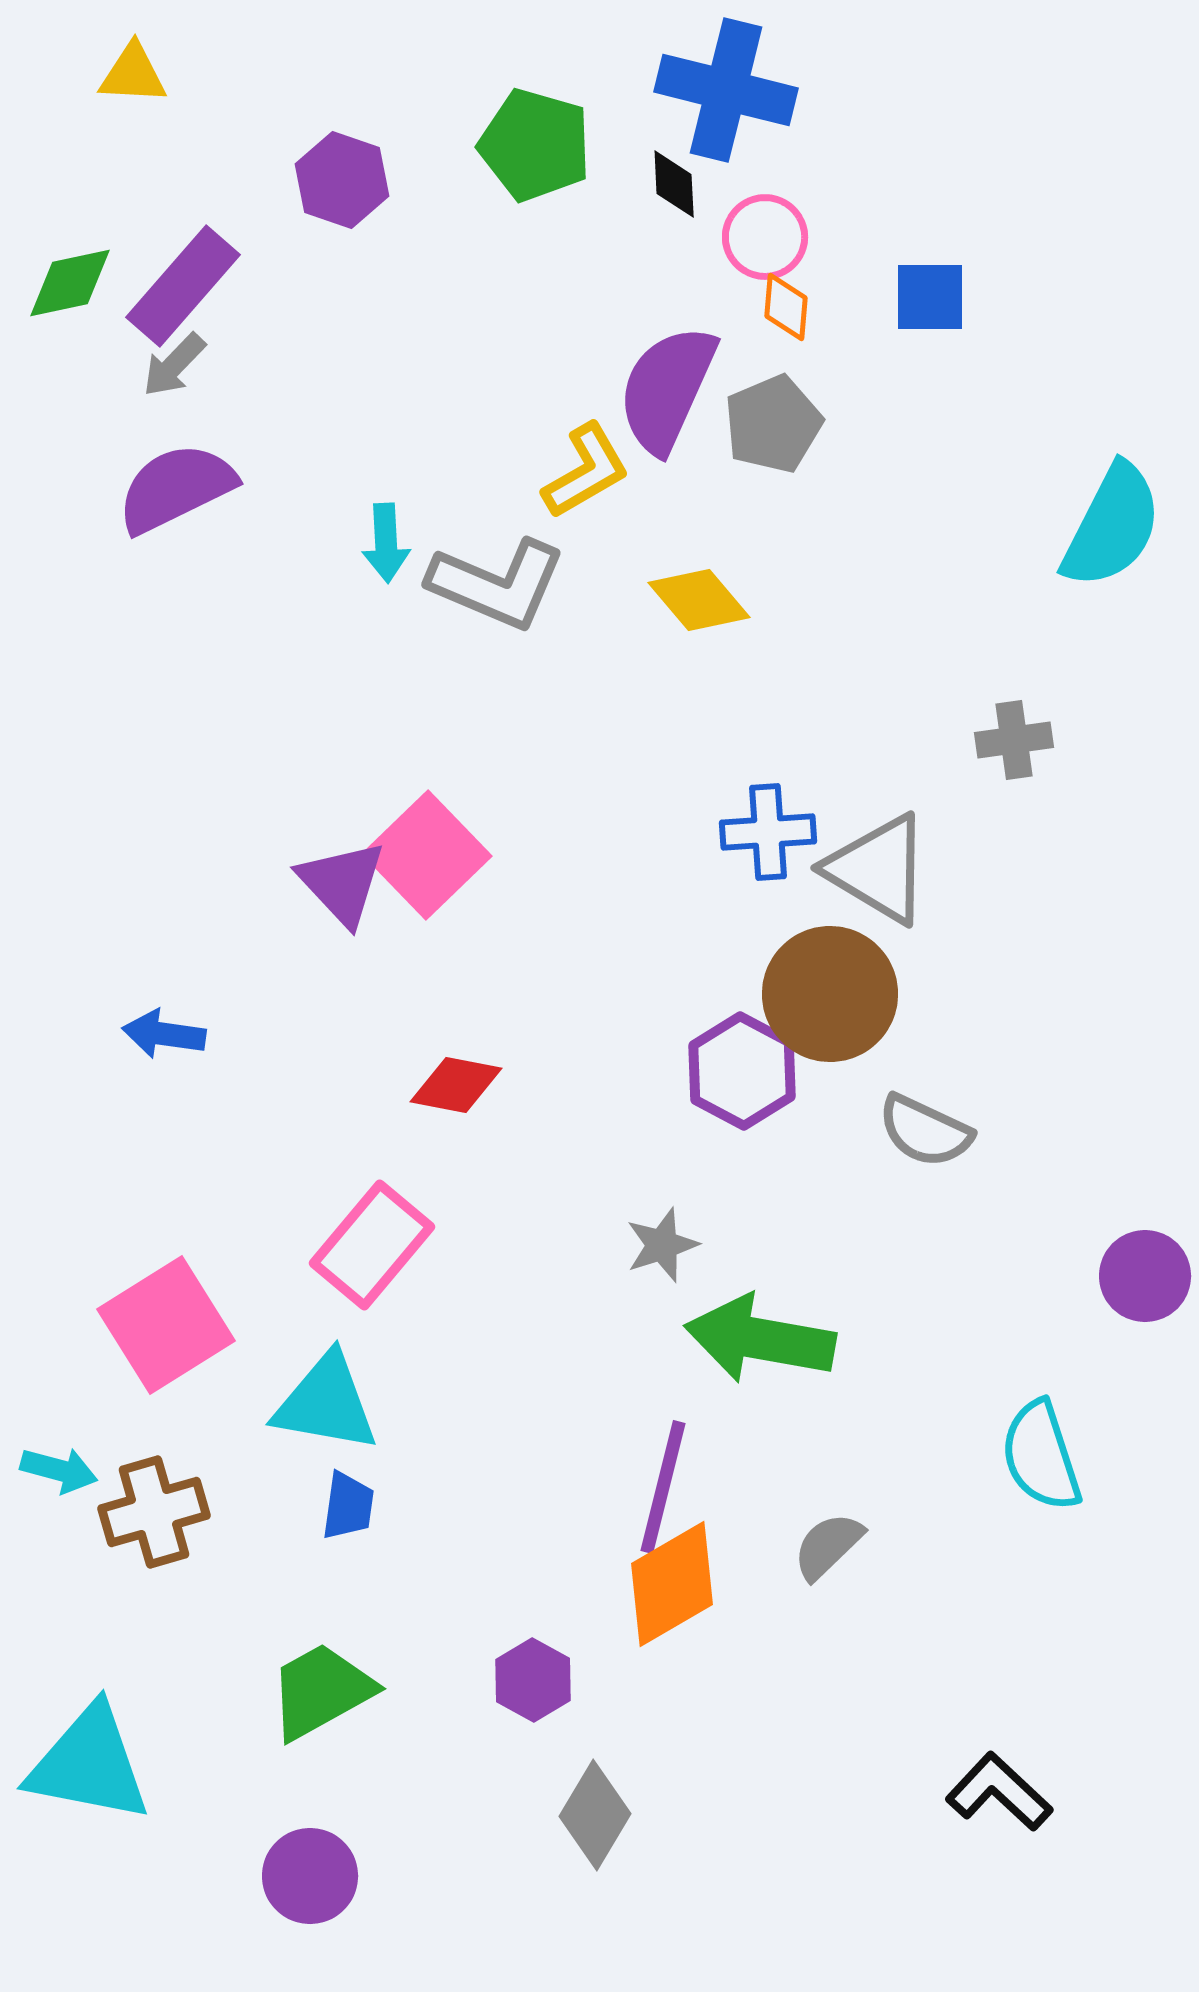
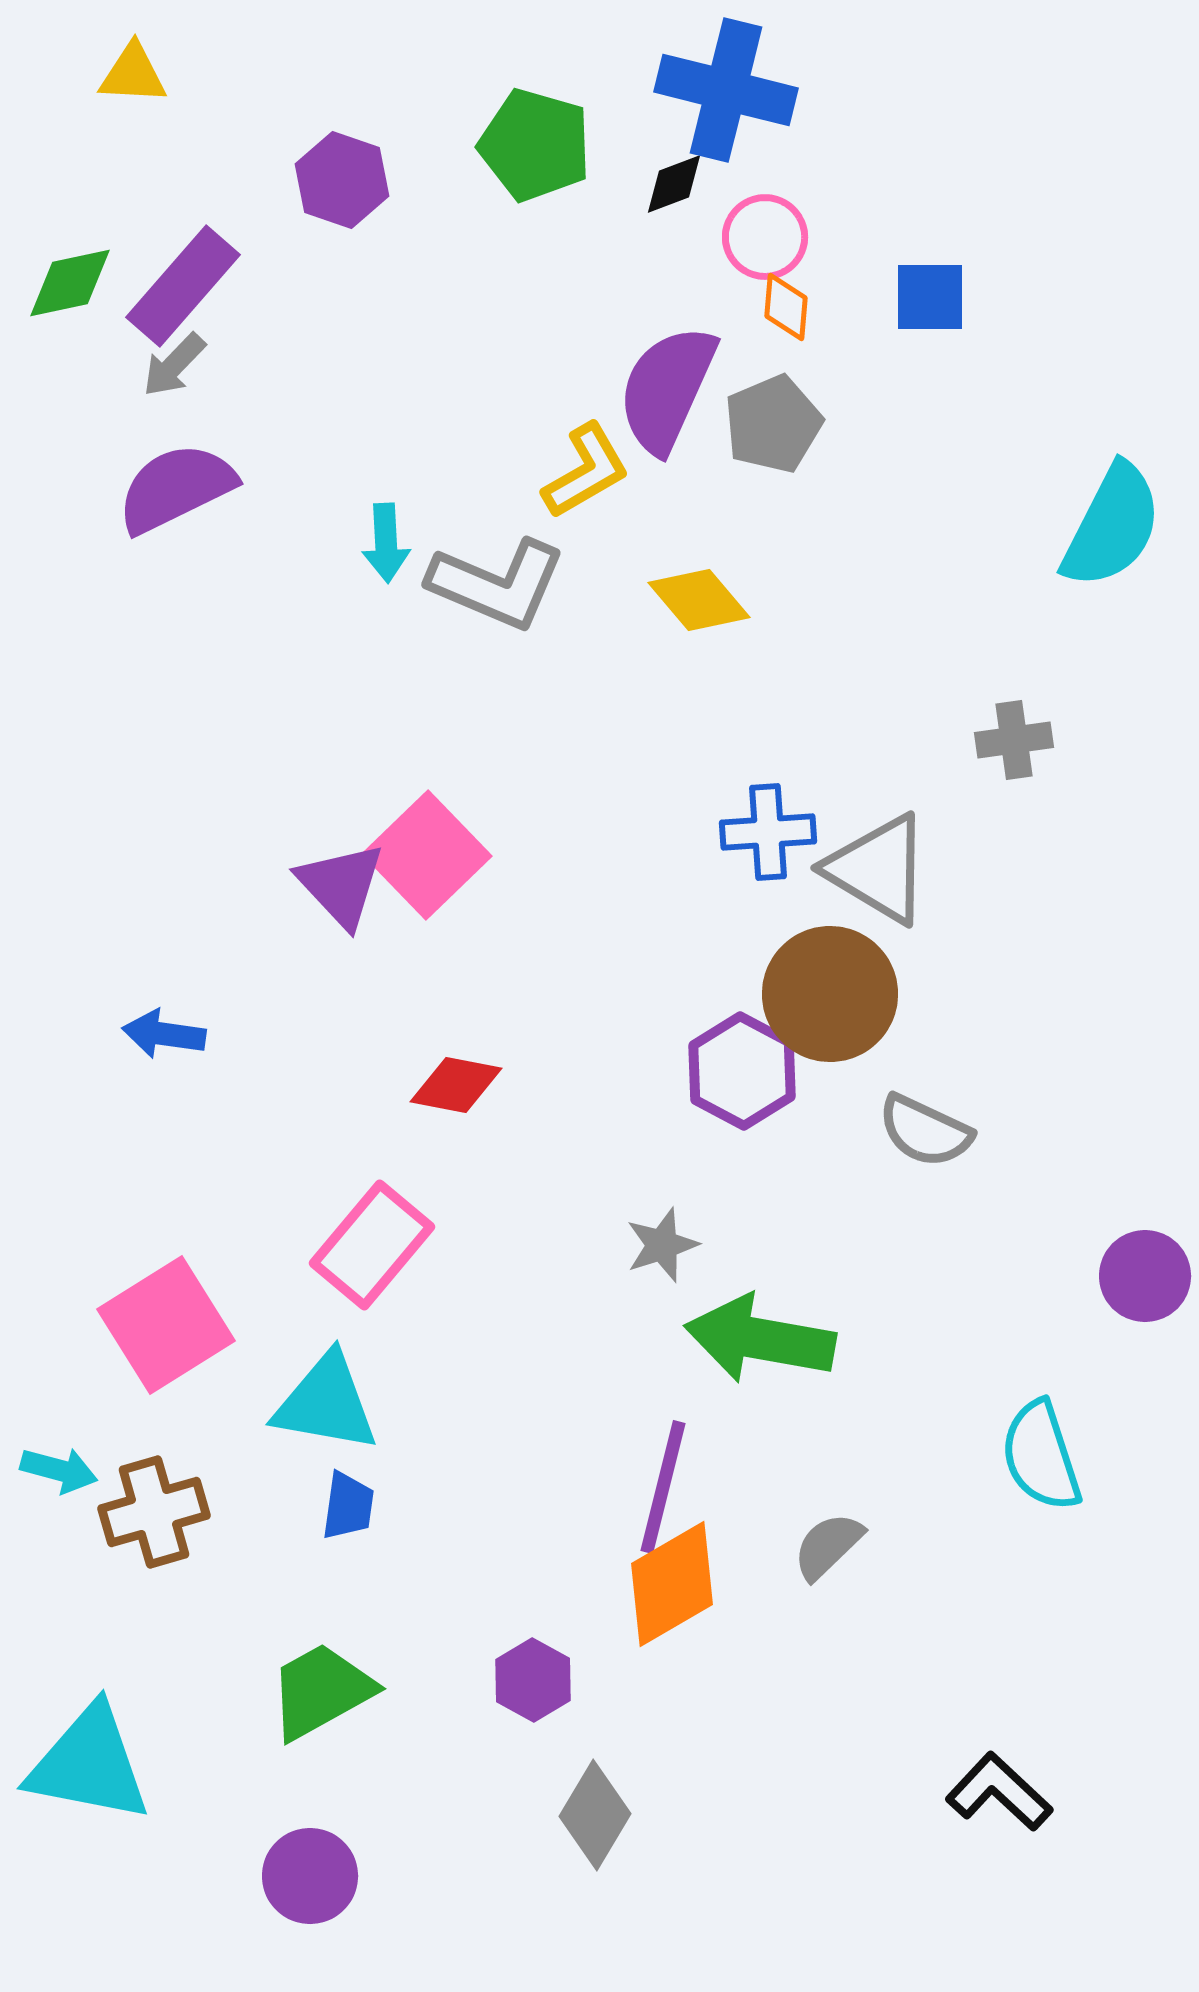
black diamond at (674, 184): rotated 72 degrees clockwise
purple triangle at (342, 883): moved 1 px left, 2 px down
